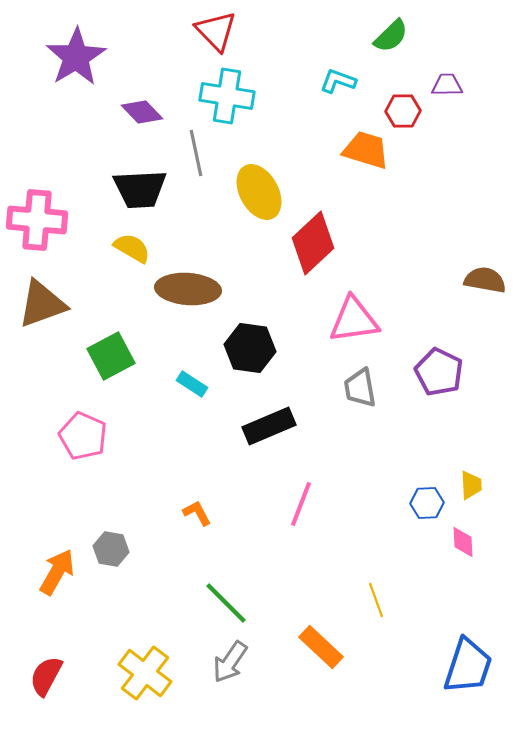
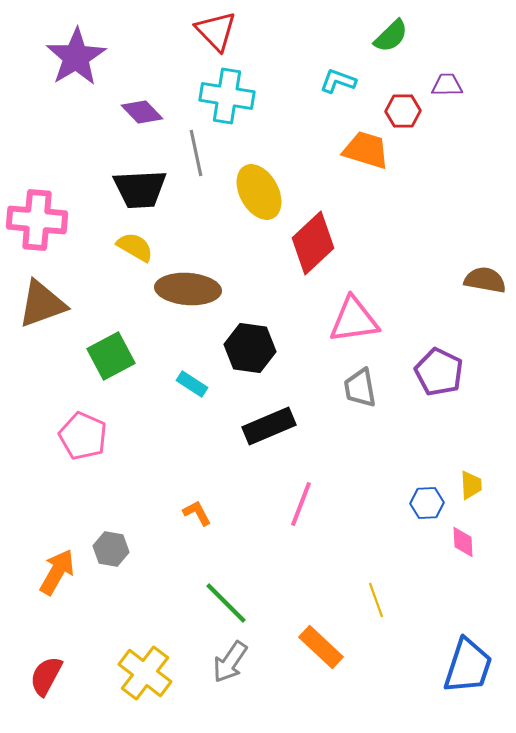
yellow semicircle: moved 3 px right, 1 px up
